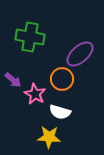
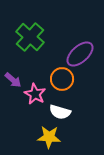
green cross: rotated 32 degrees clockwise
